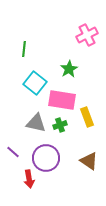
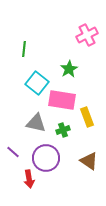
cyan square: moved 2 px right
green cross: moved 3 px right, 5 px down
